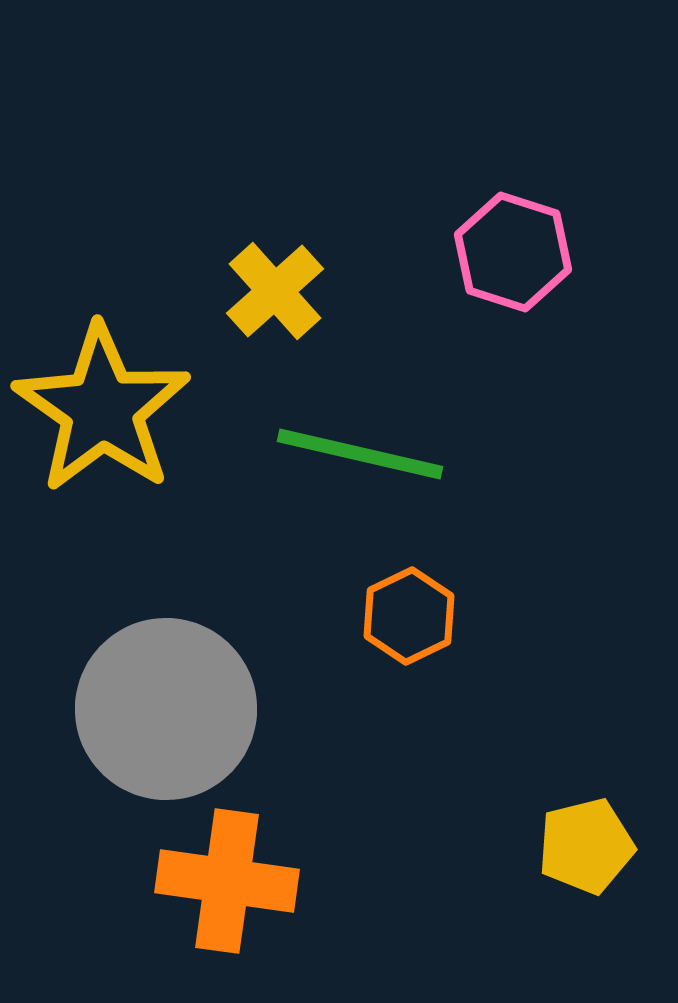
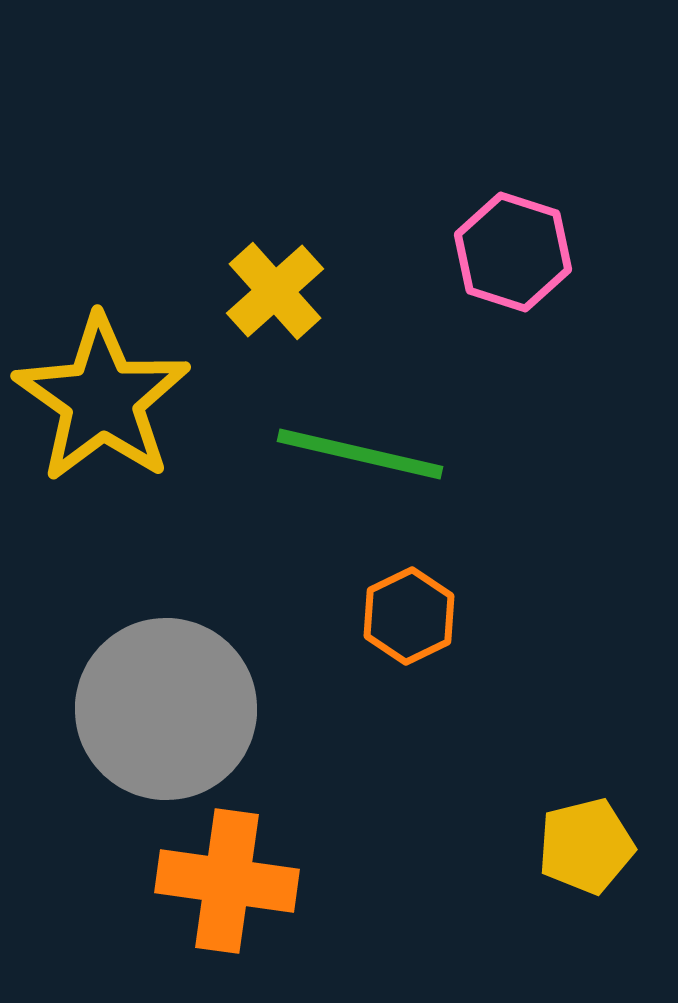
yellow star: moved 10 px up
